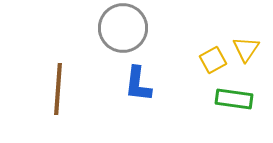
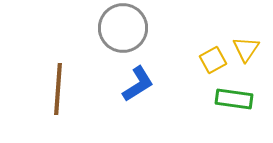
blue L-shape: rotated 129 degrees counterclockwise
